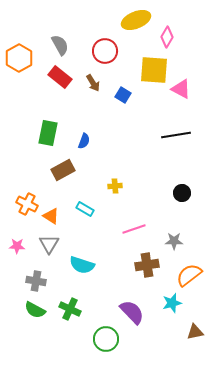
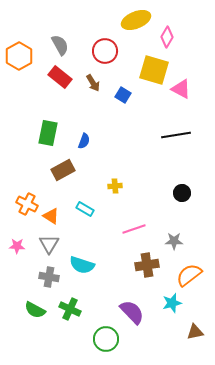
orange hexagon: moved 2 px up
yellow square: rotated 12 degrees clockwise
gray cross: moved 13 px right, 4 px up
